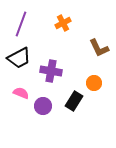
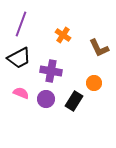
orange cross: moved 12 px down; rotated 28 degrees counterclockwise
purple circle: moved 3 px right, 7 px up
